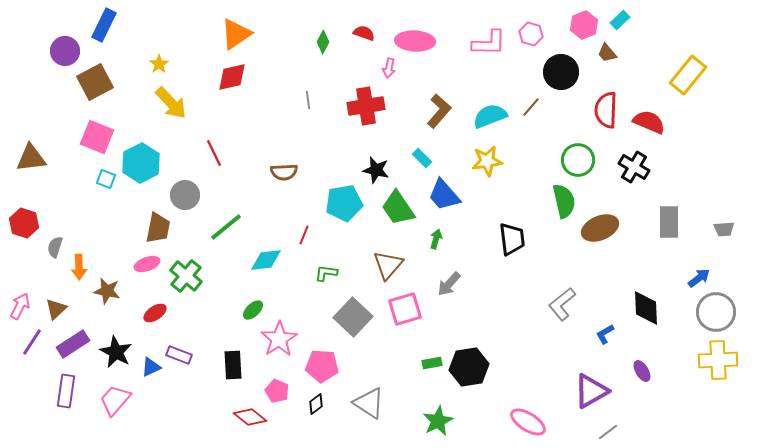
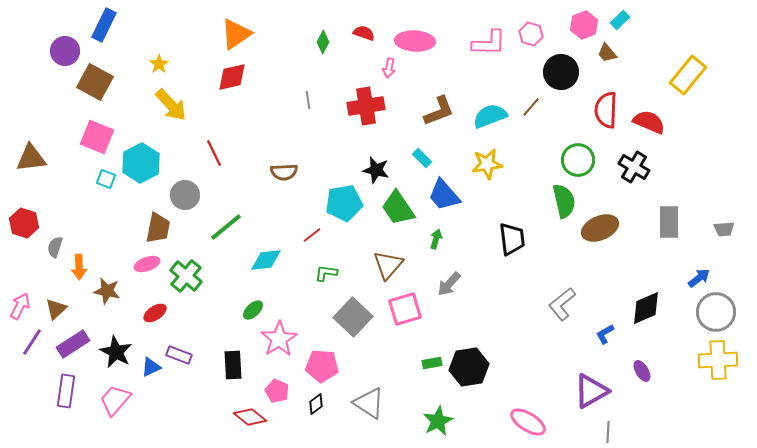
brown square at (95, 82): rotated 33 degrees counterclockwise
yellow arrow at (171, 103): moved 2 px down
brown L-shape at (439, 111): rotated 28 degrees clockwise
yellow star at (487, 161): moved 3 px down
red line at (304, 235): moved 8 px right; rotated 30 degrees clockwise
black diamond at (646, 308): rotated 69 degrees clockwise
gray line at (608, 432): rotated 50 degrees counterclockwise
